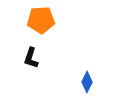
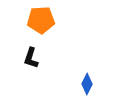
blue diamond: moved 2 px down
